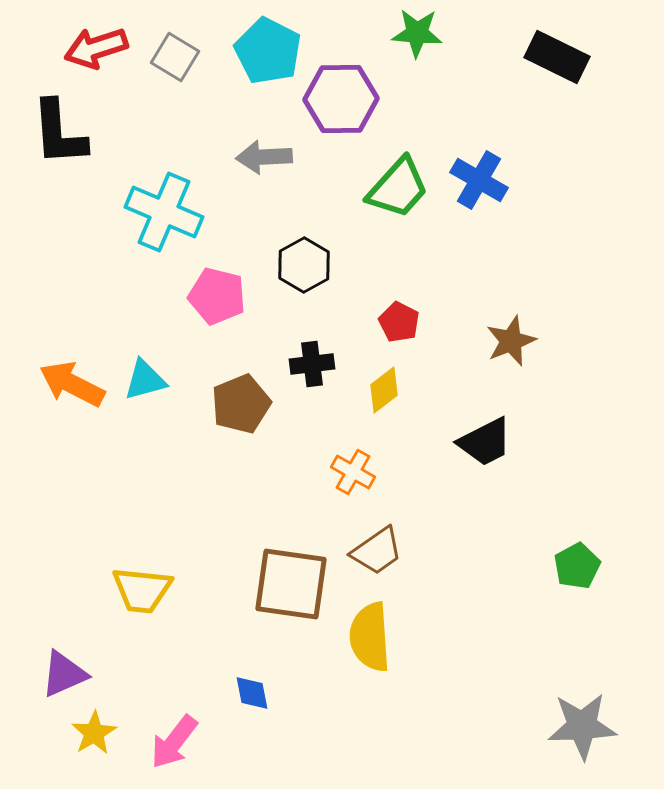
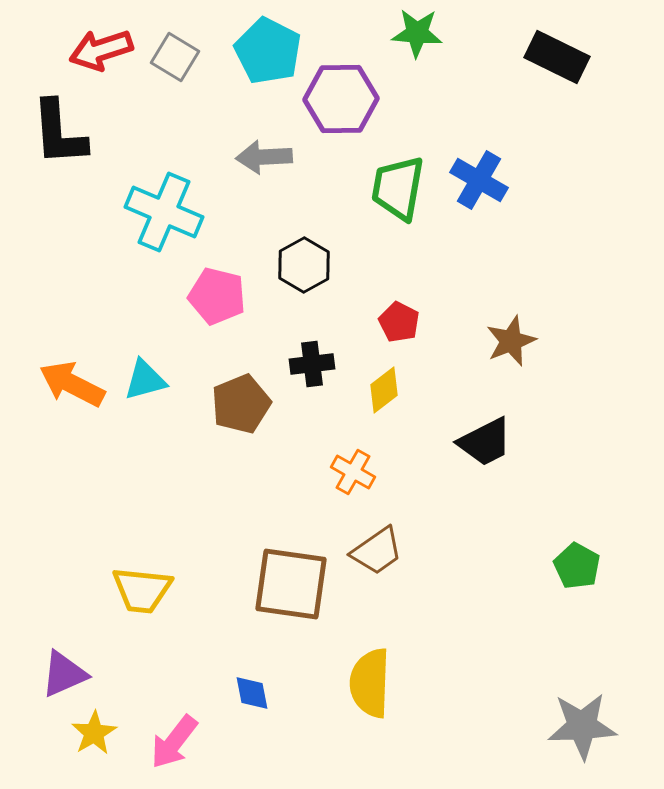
red arrow: moved 5 px right, 2 px down
green trapezoid: rotated 148 degrees clockwise
green pentagon: rotated 15 degrees counterclockwise
yellow semicircle: moved 46 px down; rotated 6 degrees clockwise
